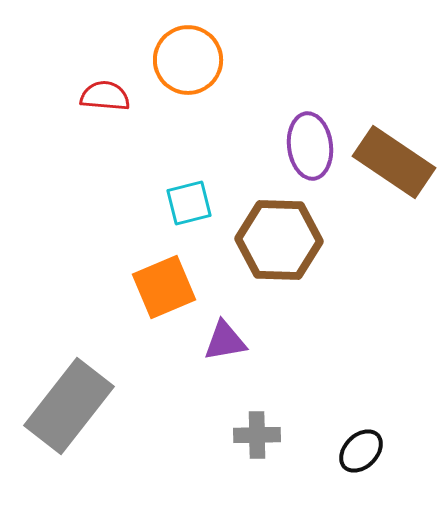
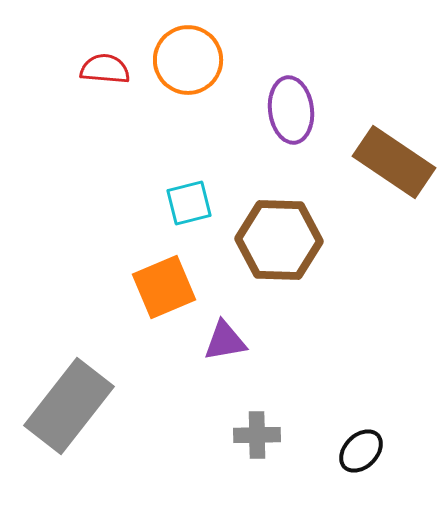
red semicircle: moved 27 px up
purple ellipse: moved 19 px left, 36 px up
